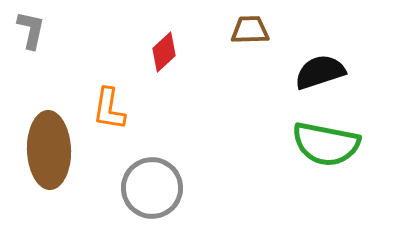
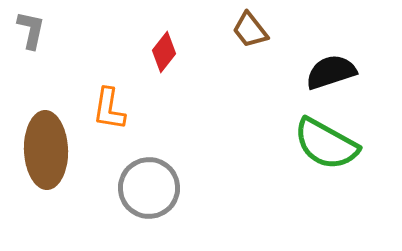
brown trapezoid: rotated 126 degrees counterclockwise
red diamond: rotated 9 degrees counterclockwise
black semicircle: moved 11 px right
green semicircle: rotated 18 degrees clockwise
brown ellipse: moved 3 px left
gray circle: moved 3 px left
